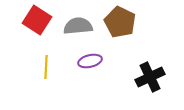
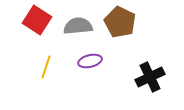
yellow line: rotated 15 degrees clockwise
